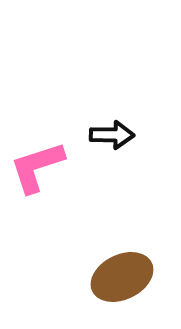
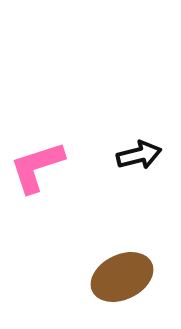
black arrow: moved 27 px right, 20 px down; rotated 15 degrees counterclockwise
